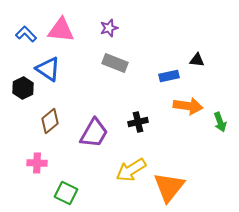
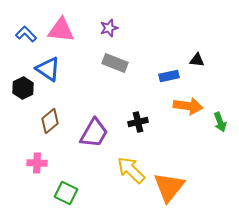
yellow arrow: rotated 76 degrees clockwise
